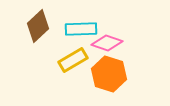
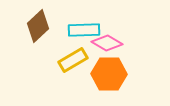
cyan rectangle: moved 3 px right, 1 px down
pink diamond: rotated 12 degrees clockwise
orange hexagon: rotated 16 degrees counterclockwise
